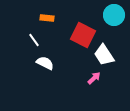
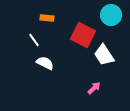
cyan circle: moved 3 px left
pink arrow: moved 10 px down
